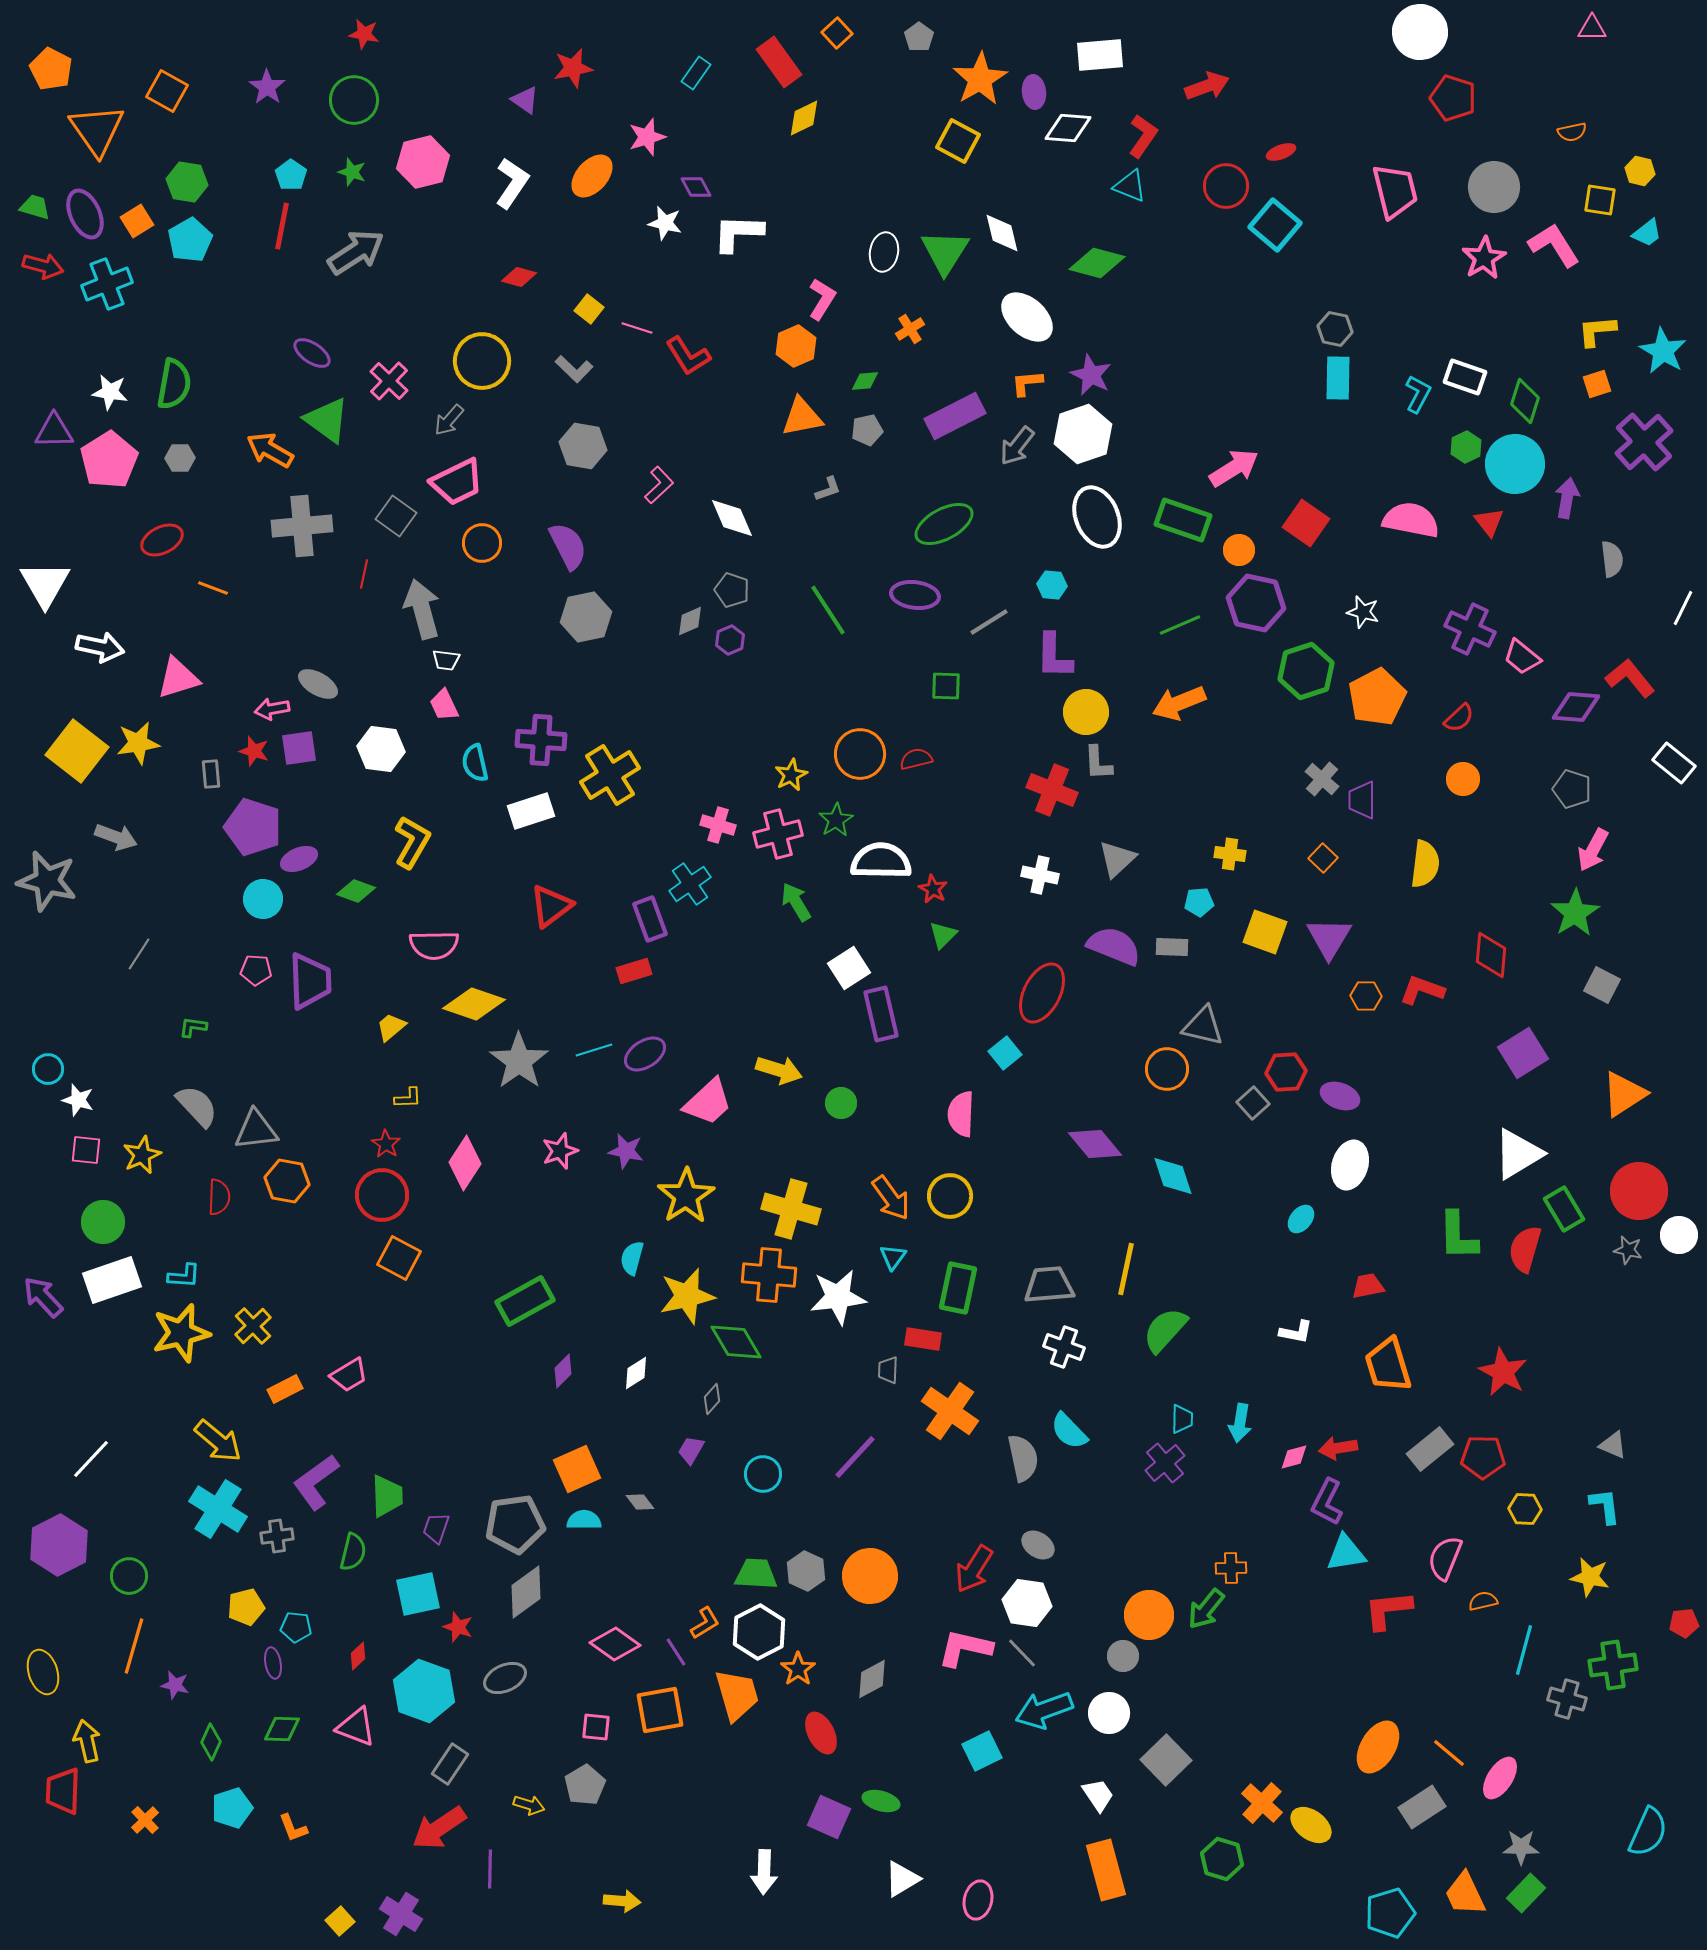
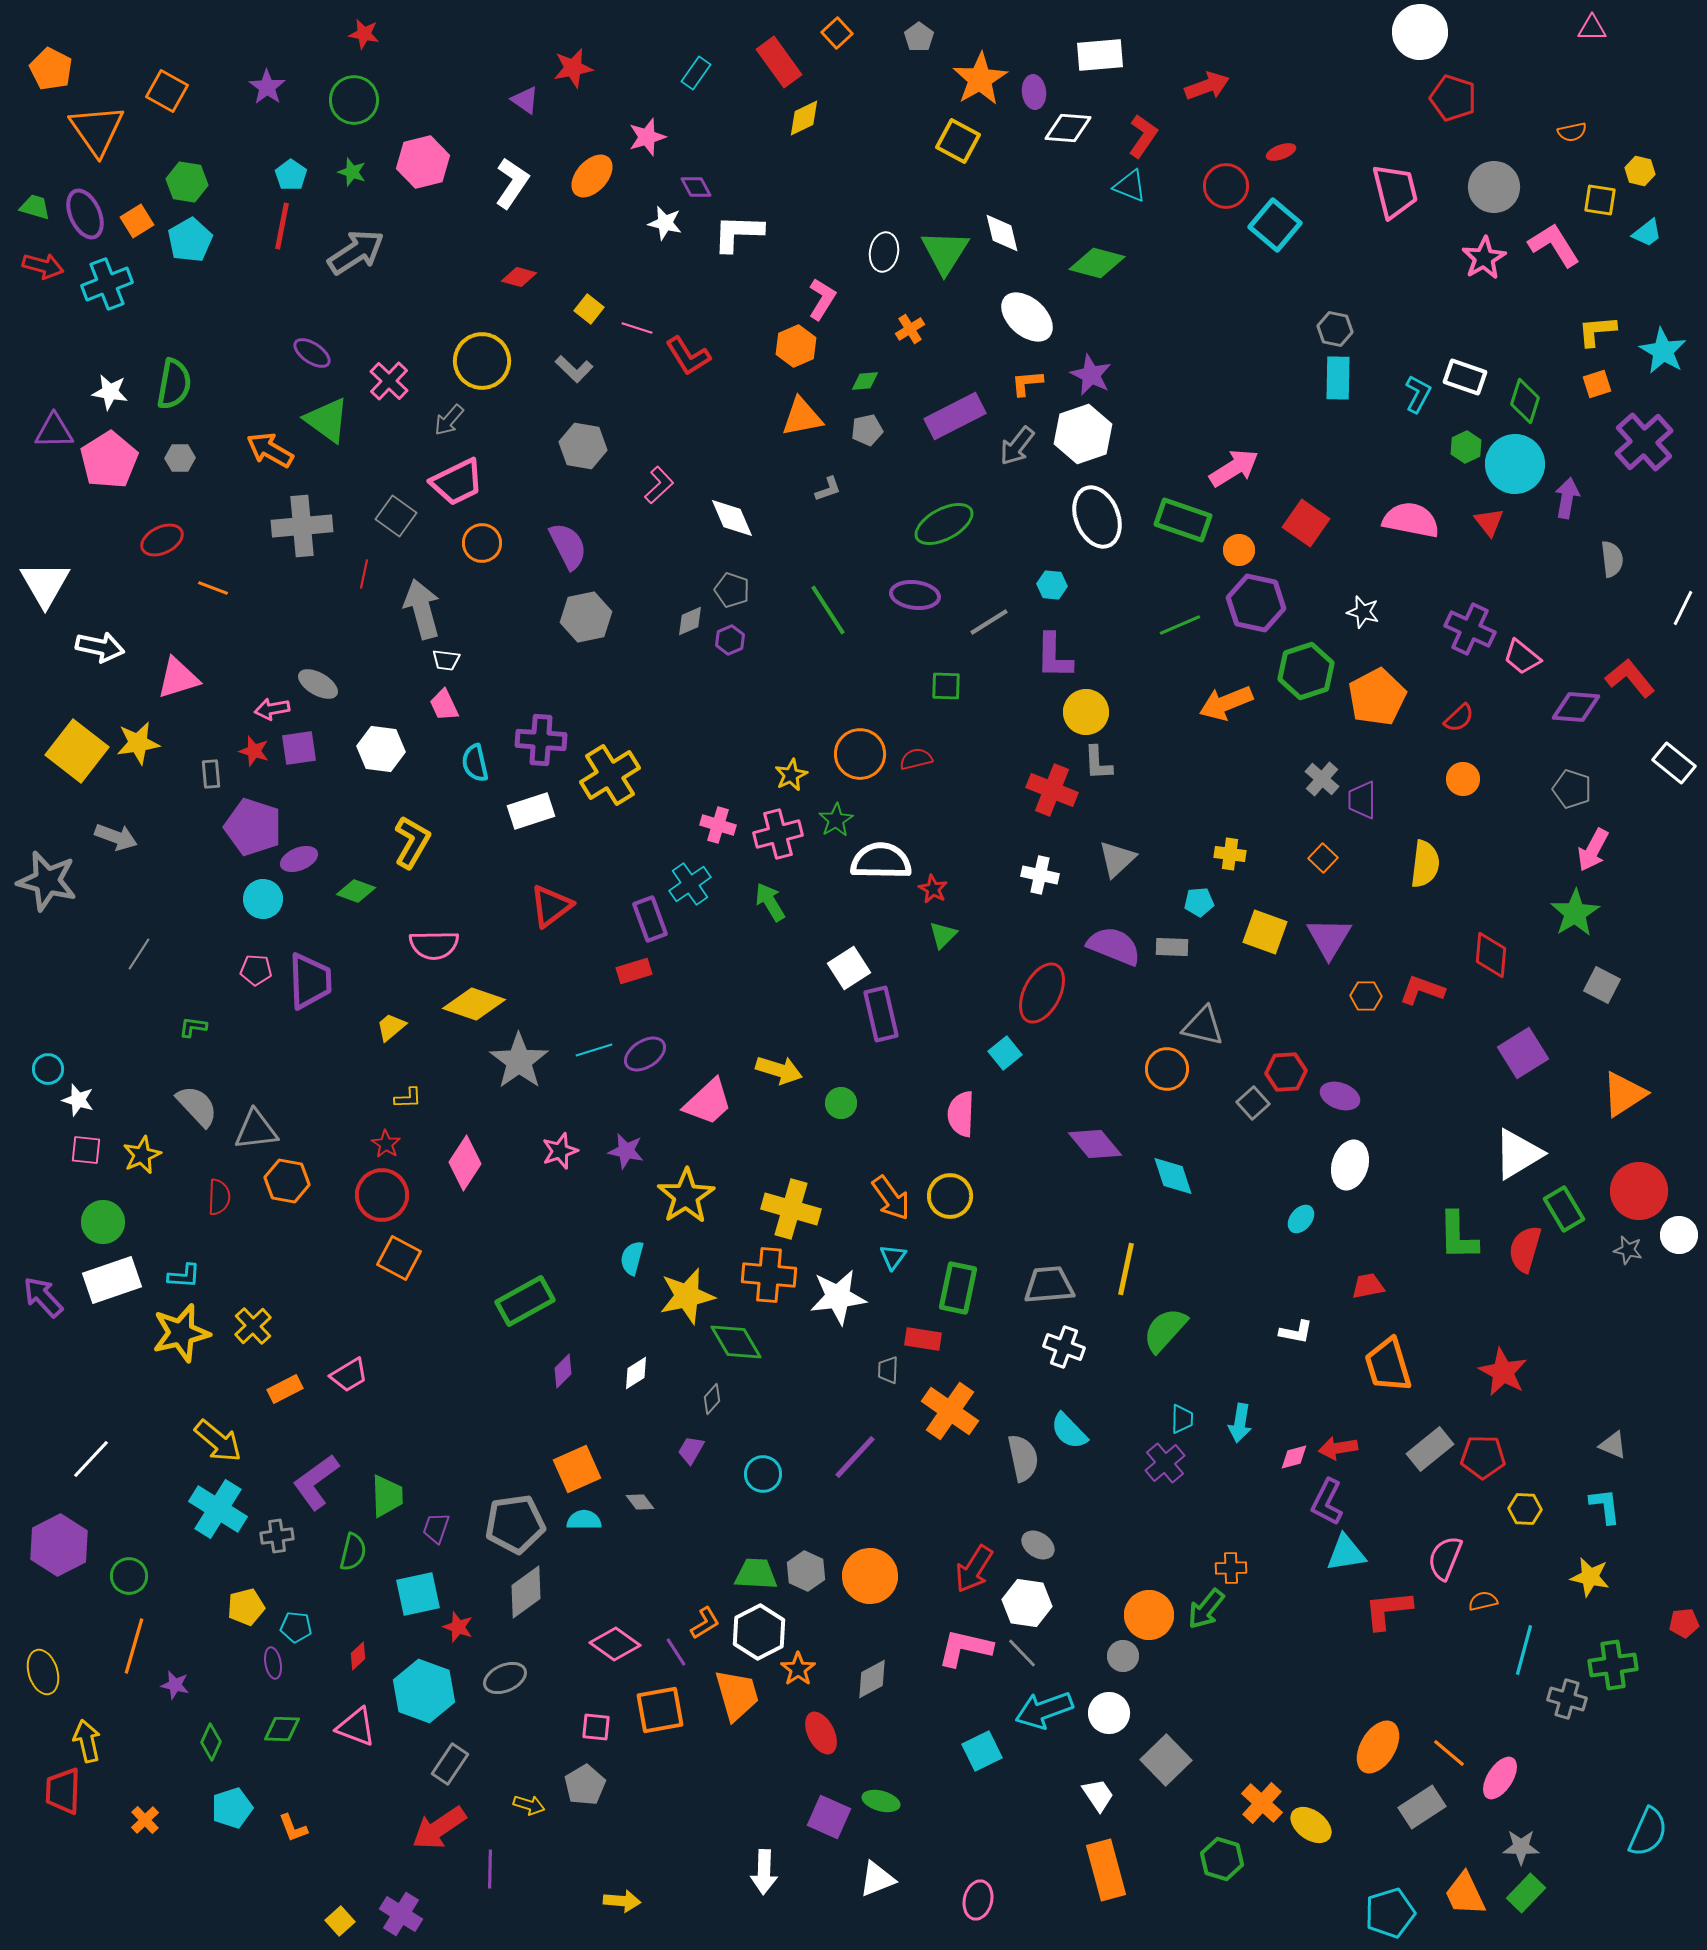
orange arrow at (1179, 703): moved 47 px right
green arrow at (796, 902): moved 26 px left
white triangle at (902, 1879): moved 25 px left; rotated 9 degrees clockwise
